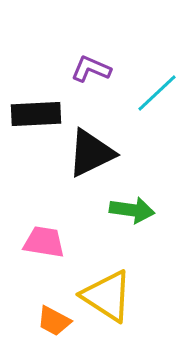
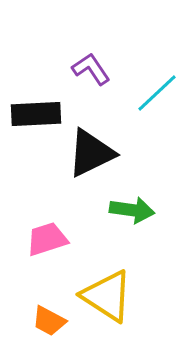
purple L-shape: rotated 33 degrees clockwise
pink trapezoid: moved 3 px right, 3 px up; rotated 27 degrees counterclockwise
orange trapezoid: moved 5 px left
